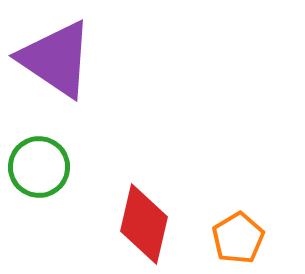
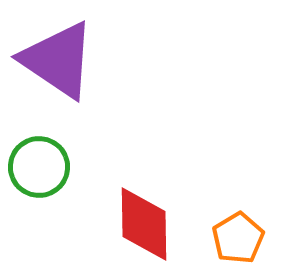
purple triangle: moved 2 px right, 1 px down
red diamond: rotated 14 degrees counterclockwise
